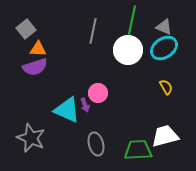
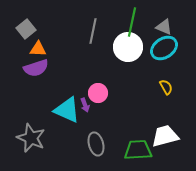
green line: moved 2 px down
white circle: moved 3 px up
purple semicircle: moved 1 px right, 1 px down
